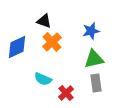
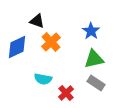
black triangle: moved 7 px left
blue star: rotated 24 degrees counterclockwise
orange cross: moved 1 px left
cyan semicircle: rotated 12 degrees counterclockwise
gray rectangle: rotated 48 degrees counterclockwise
